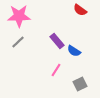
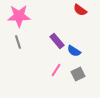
gray line: rotated 64 degrees counterclockwise
gray square: moved 2 px left, 10 px up
